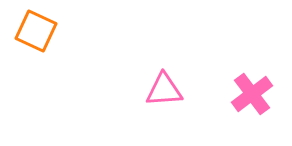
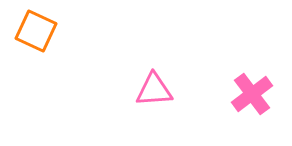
pink triangle: moved 10 px left
